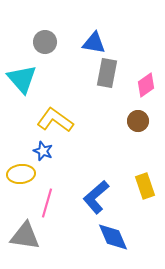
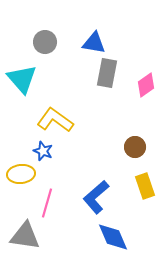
brown circle: moved 3 px left, 26 px down
